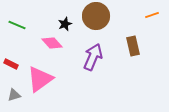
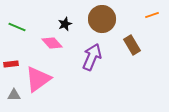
brown circle: moved 6 px right, 3 px down
green line: moved 2 px down
brown rectangle: moved 1 px left, 1 px up; rotated 18 degrees counterclockwise
purple arrow: moved 1 px left
red rectangle: rotated 32 degrees counterclockwise
pink triangle: moved 2 px left
gray triangle: rotated 16 degrees clockwise
